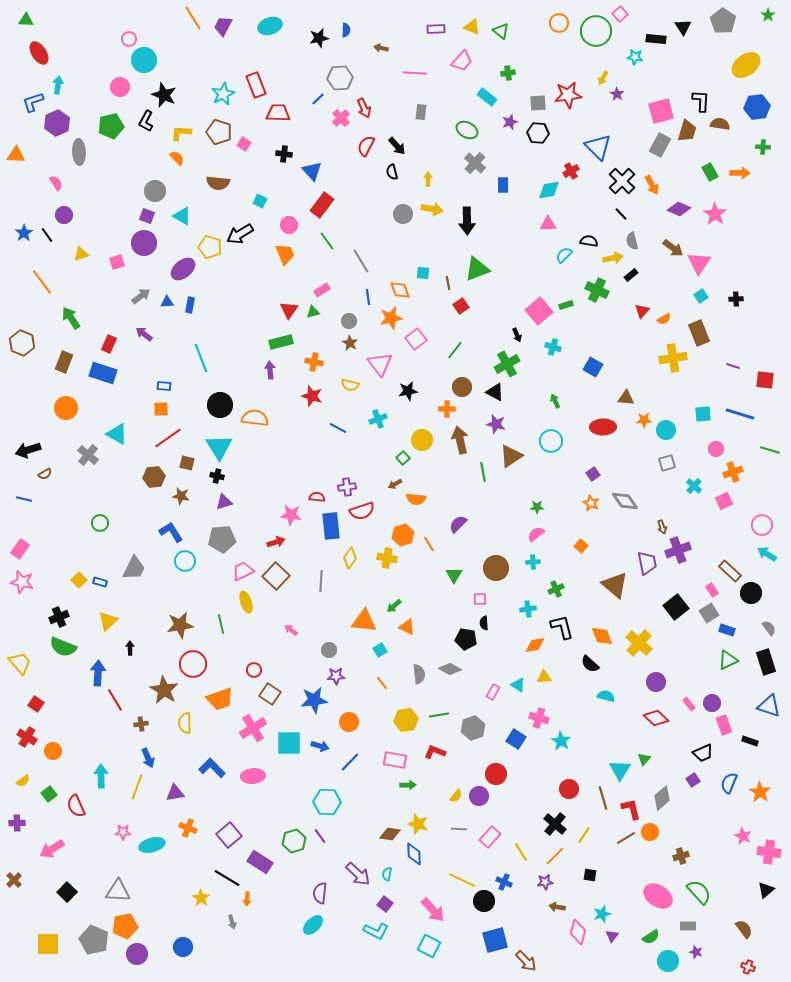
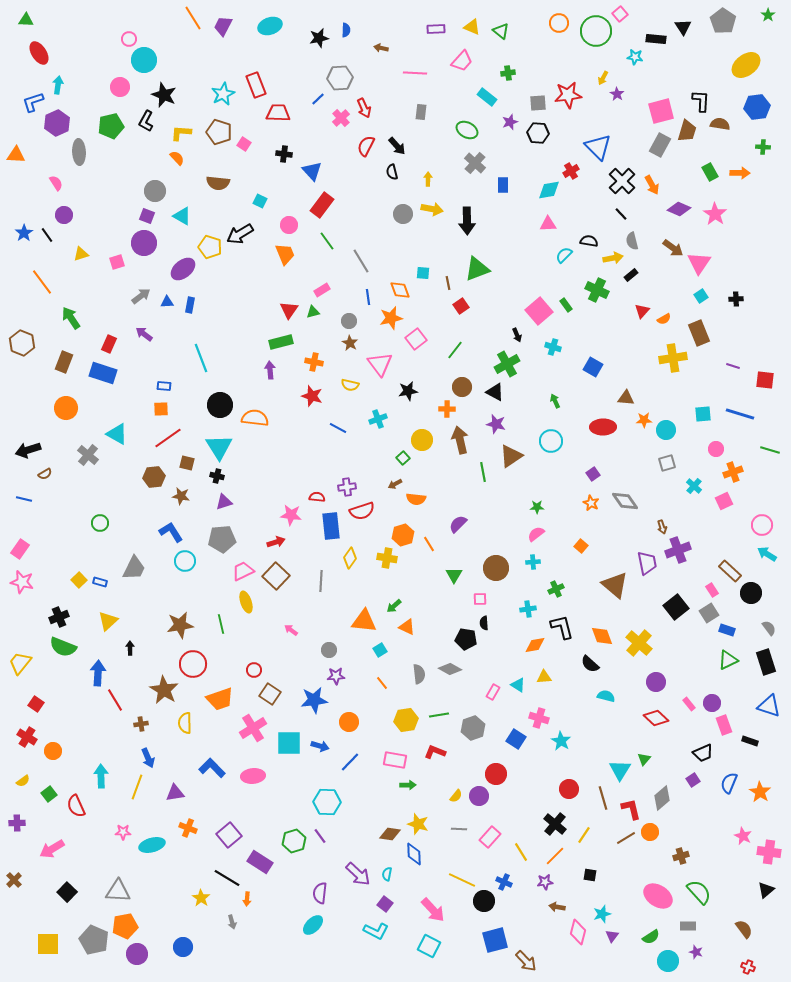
green rectangle at (566, 305): rotated 72 degrees clockwise
yellow trapezoid at (20, 663): rotated 100 degrees counterclockwise
